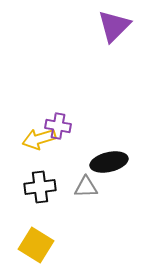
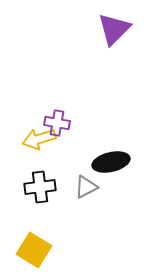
purple triangle: moved 3 px down
purple cross: moved 1 px left, 3 px up
black ellipse: moved 2 px right
gray triangle: rotated 25 degrees counterclockwise
yellow square: moved 2 px left, 5 px down
